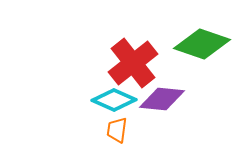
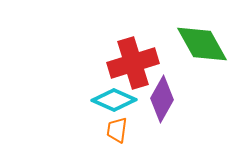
green diamond: rotated 42 degrees clockwise
red cross: rotated 21 degrees clockwise
purple diamond: rotated 66 degrees counterclockwise
